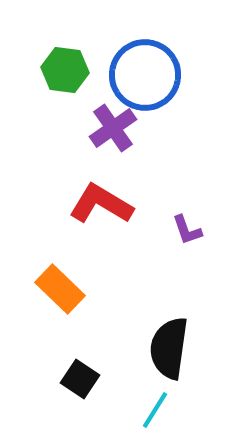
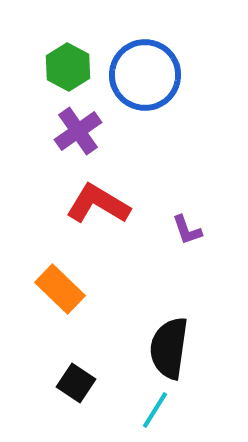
green hexagon: moved 3 px right, 3 px up; rotated 21 degrees clockwise
purple cross: moved 35 px left, 3 px down
red L-shape: moved 3 px left
black square: moved 4 px left, 4 px down
